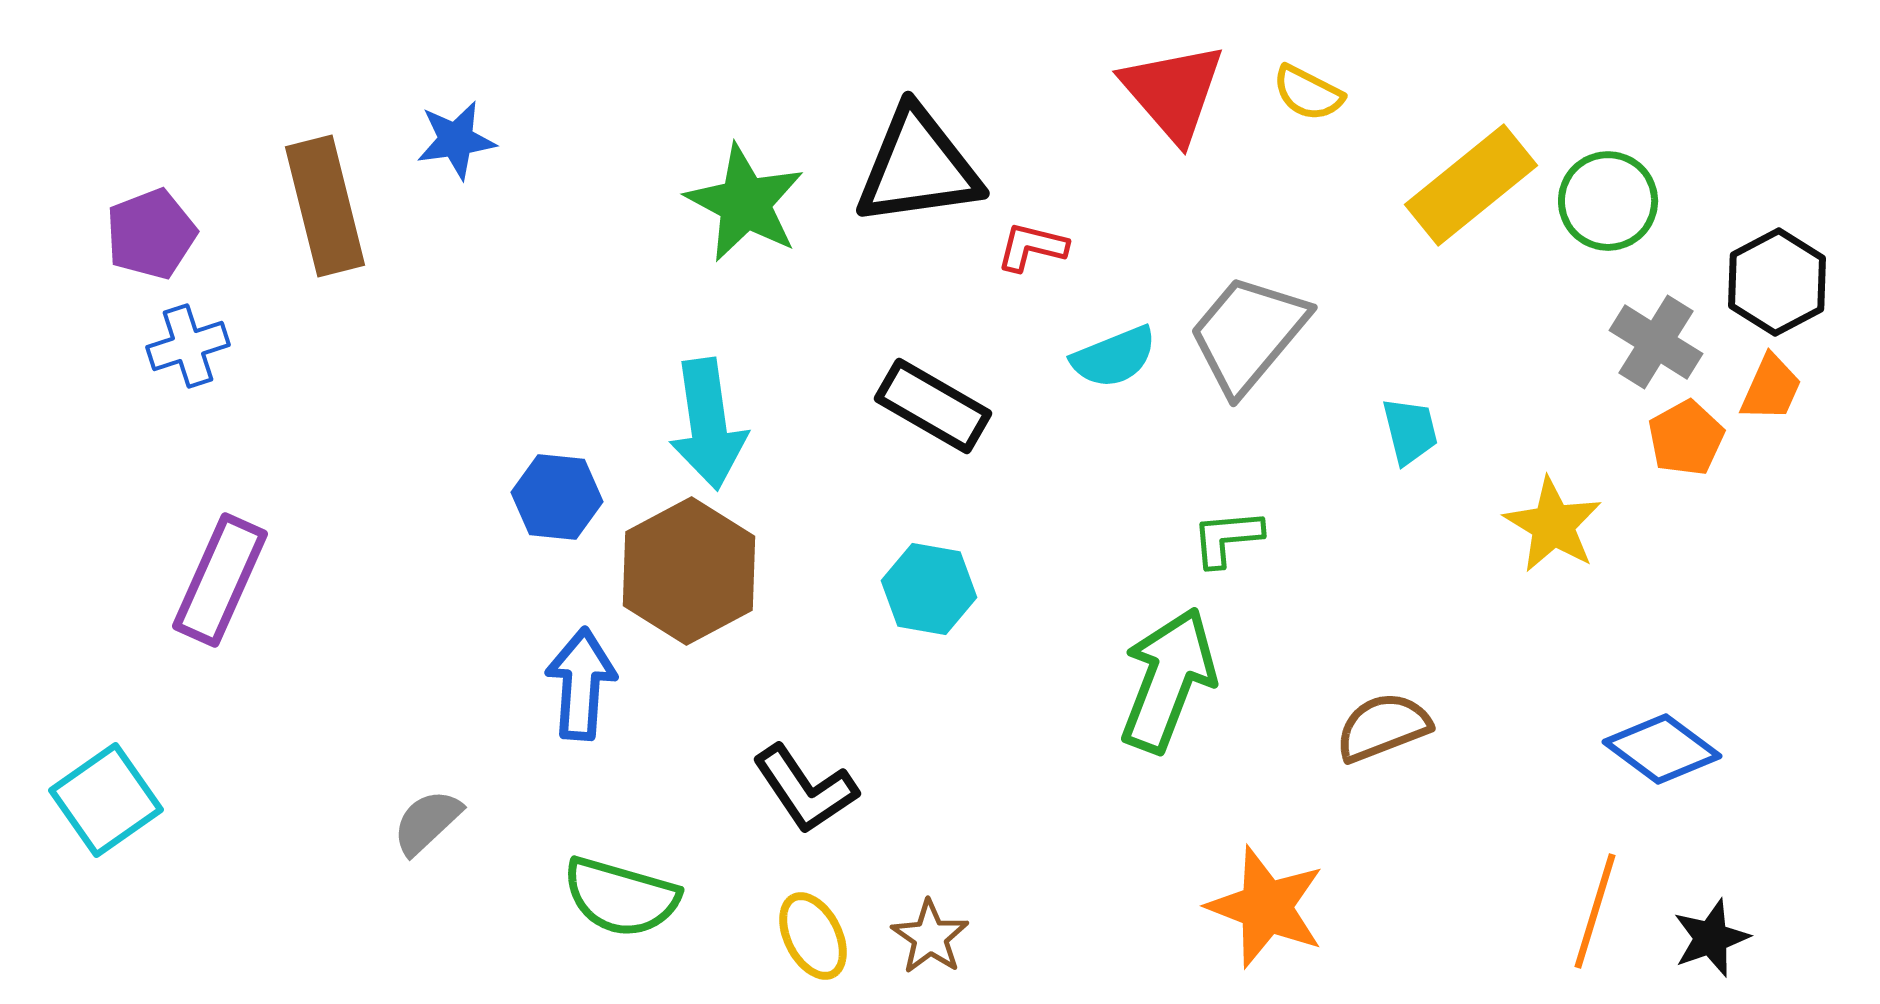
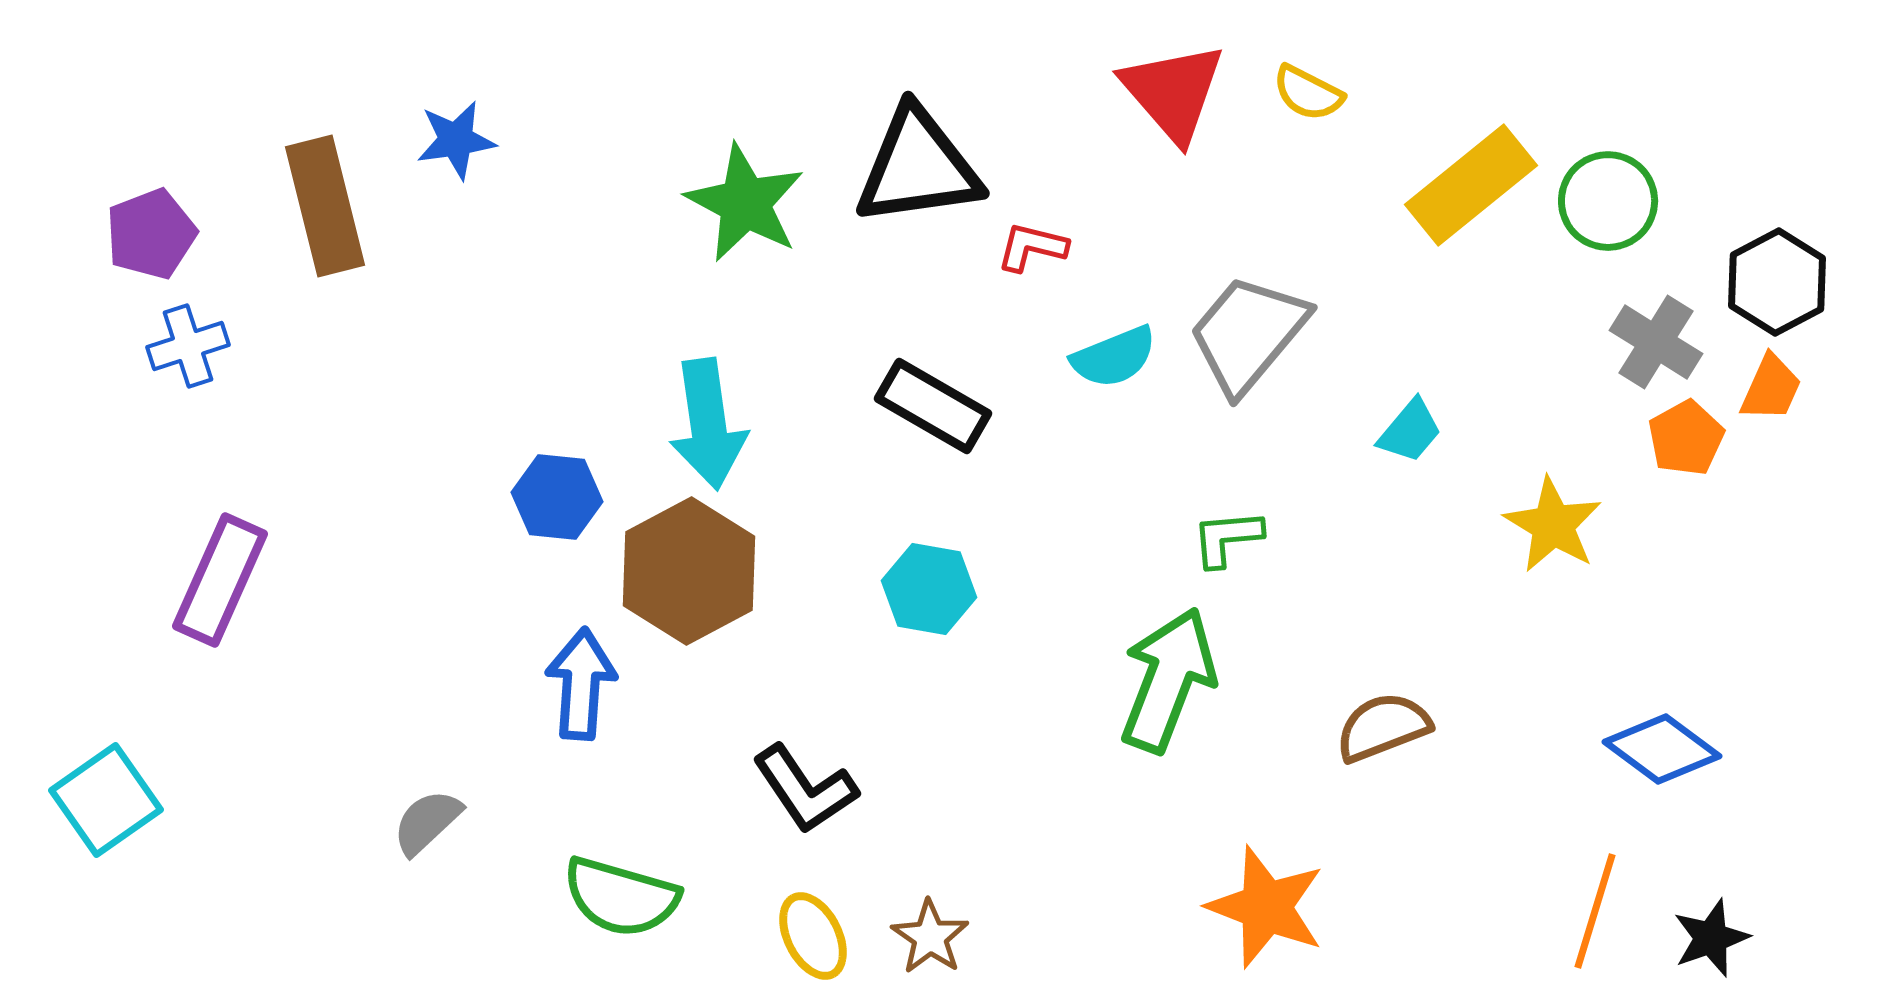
cyan trapezoid: rotated 54 degrees clockwise
